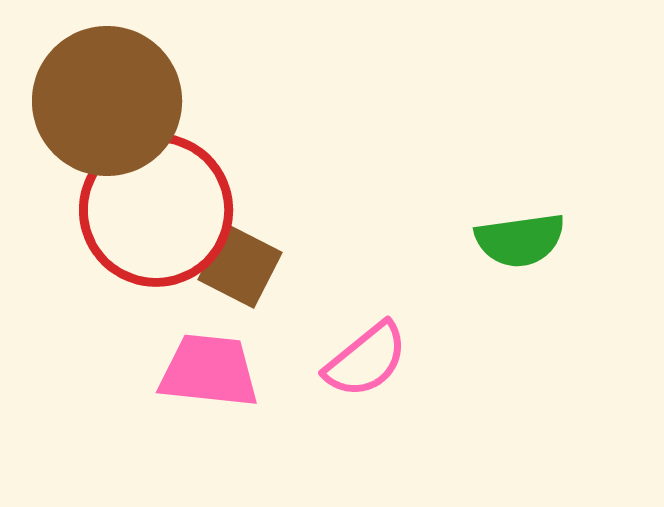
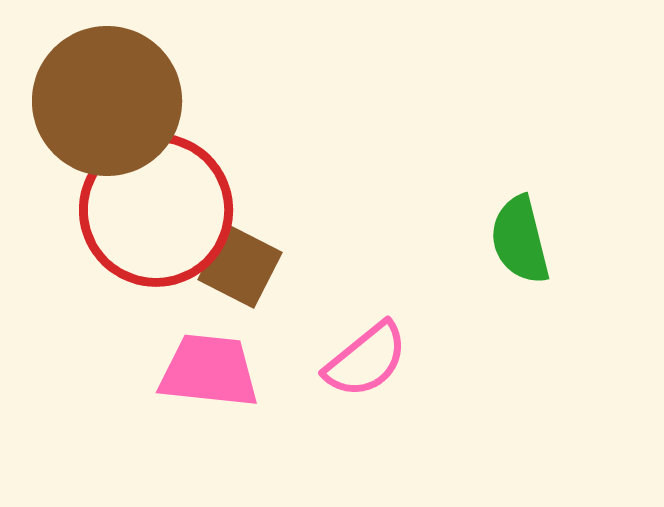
green semicircle: rotated 84 degrees clockwise
